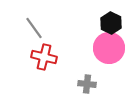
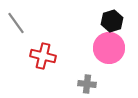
black hexagon: moved 1 px right, 2 px up; rotated 15 degrees clockwise
gray line: moved 18 px left, 5 px up
red cross: moved 1 px left, 1 px up
